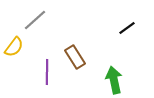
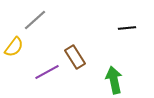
black line: rotated 30 degrees clockwise
purple line: rotated 60 degrees clockwise
